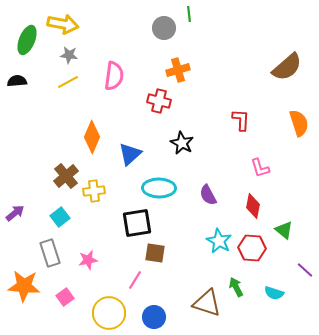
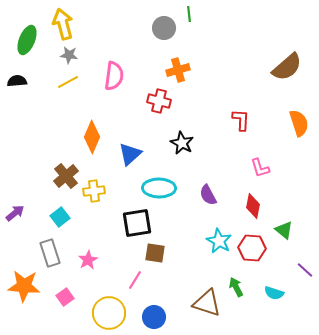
yellow arrow: rotated 116 degrees counterclockwise
pink star: rotated 18 degrees counterclockwise
